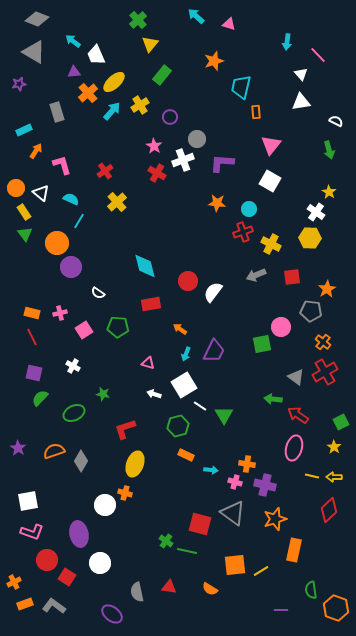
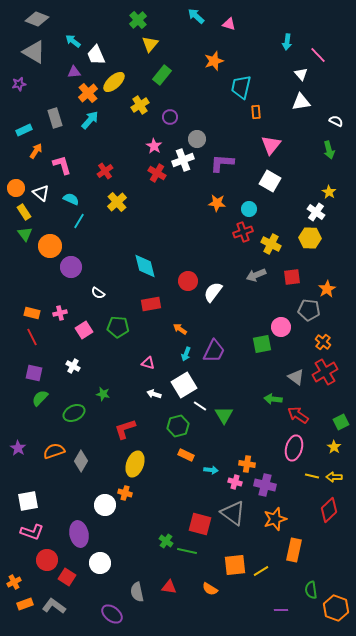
cyan arrow at (112, 111): moved 22 px left, 9 px down
gray rectangle at (57, 112): moved 2 px left, 6 px down
orange circle at (57, 243): moved 7 px left, 3 px down
gray pentagon at (311, 311): moved 2 px left, 1 px up
